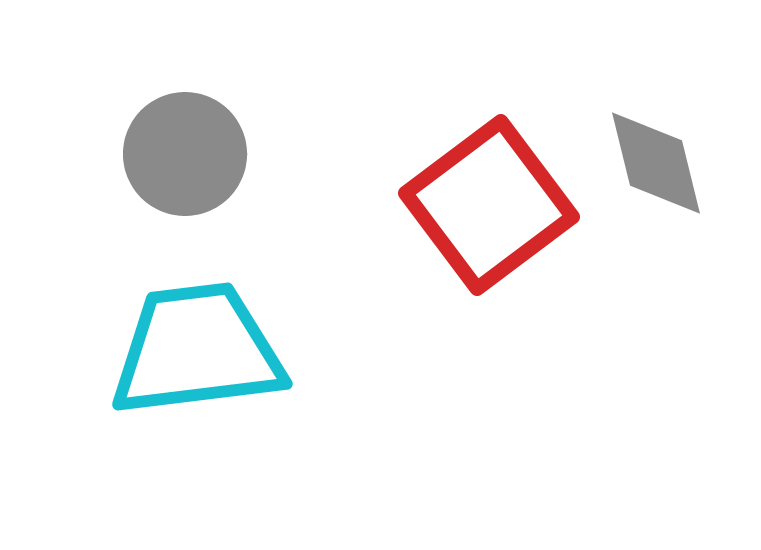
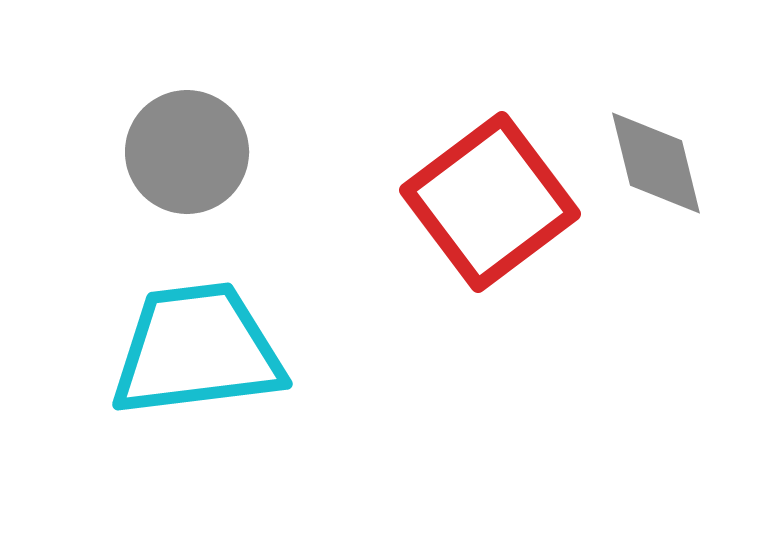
gray circle: moved 2 px right, 2 px up
red square: moved 1 px right, 3 px up
